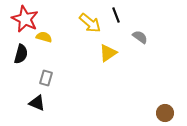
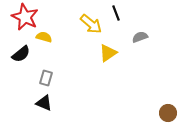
black line: moved 2 px up
red star: moved 2 px up
yellow arrow: moved 1 px right, 1 px down
gray semicircle: rotated 56 degrees counterclockwise
black semicircle: rotated 36 degrees clockwise
black triangle: moved 7 px right
brown circle: moved 3 px right
